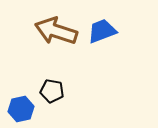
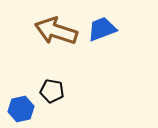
blue trapezoid: moved 2 px up
